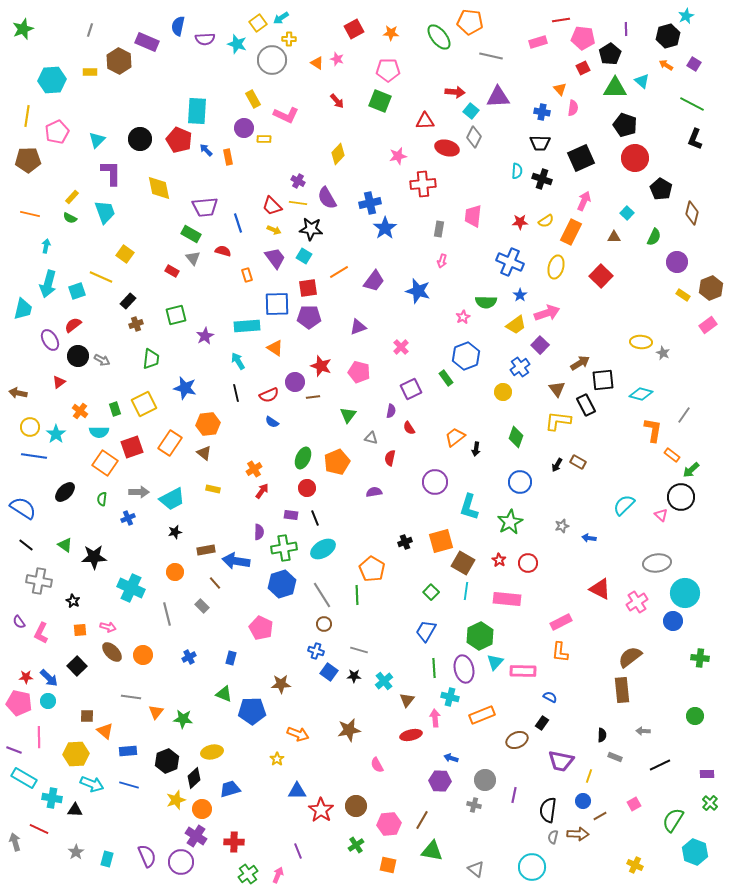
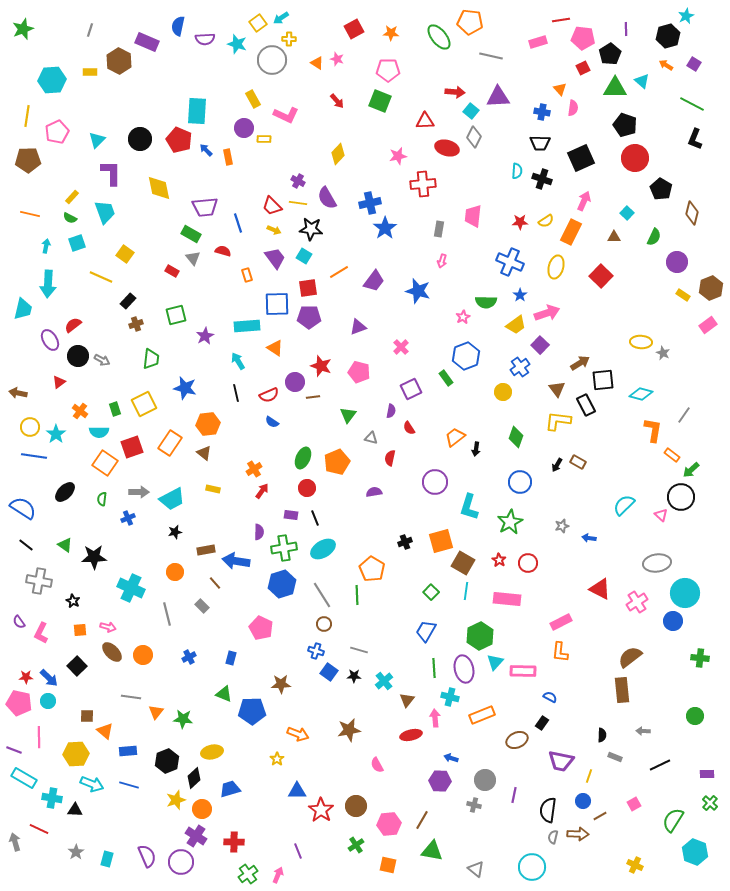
cyan arrow at (48, 284): rotated 12 degrees counterclockwise
cyan square at (77, 291): moved 48 px up
